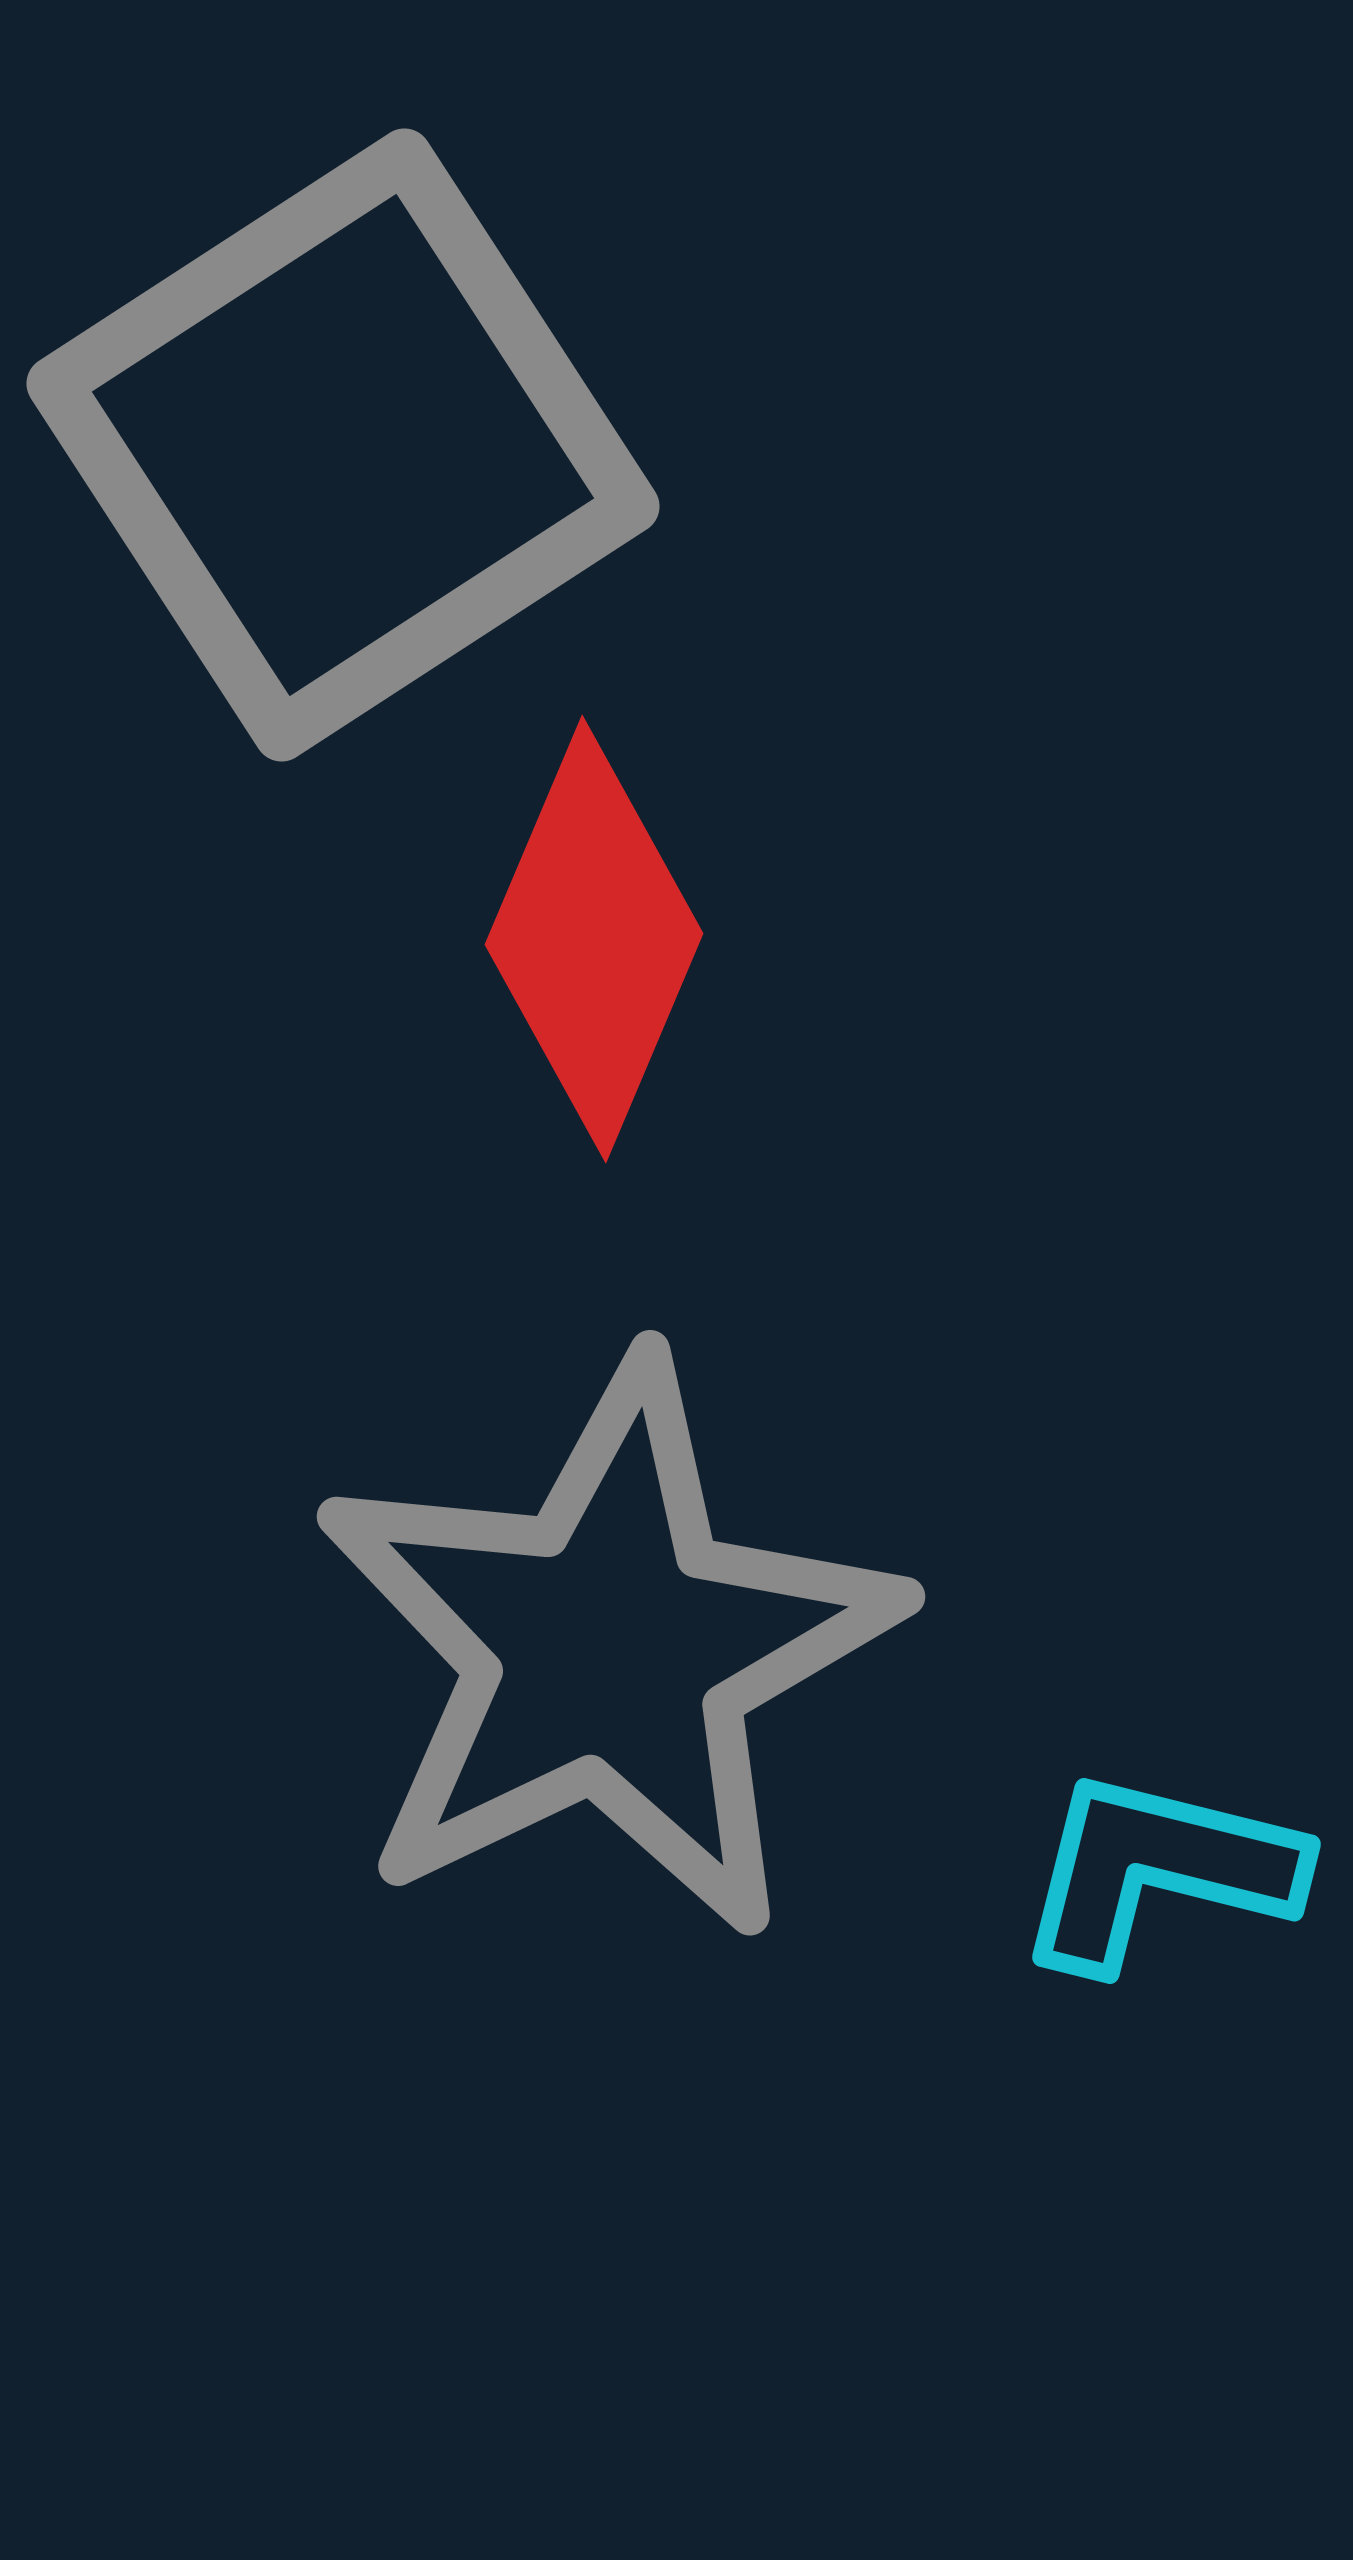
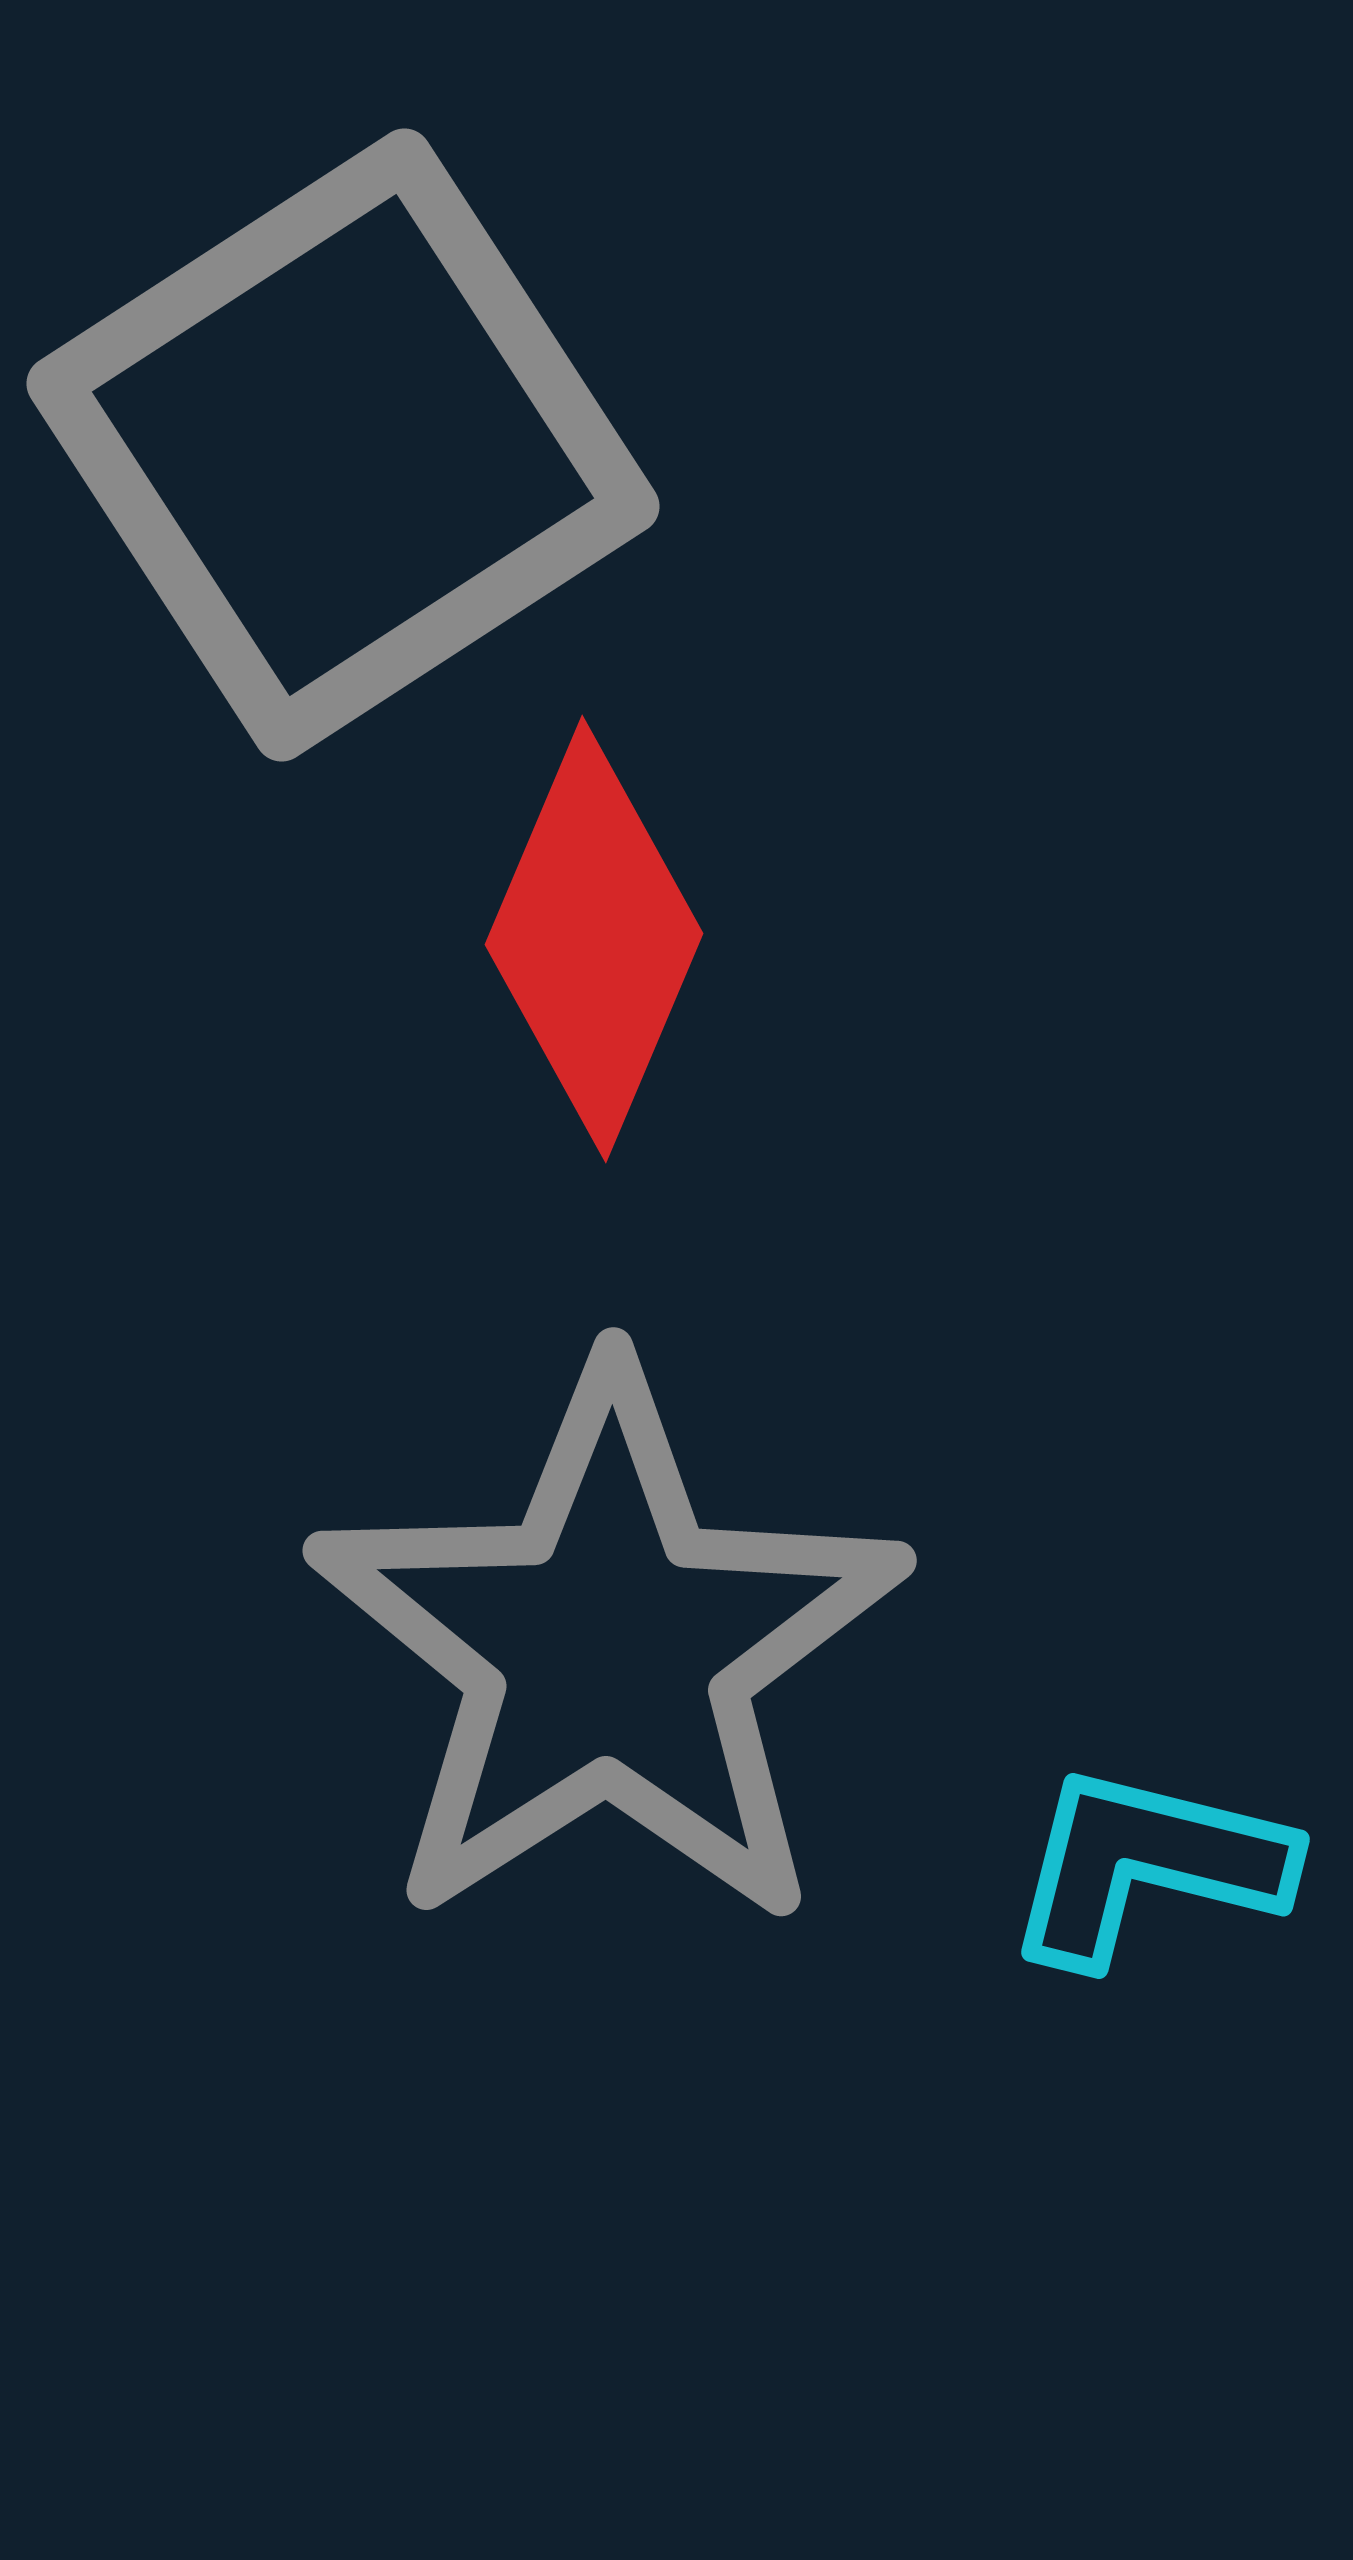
gray star: rotated 7 degrees counterclockwise
cyan L-shape: moved 11 px left, 5 px up
